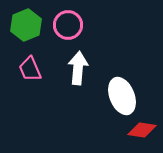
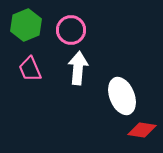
pink circle: moved 3 px right, 5 px down
